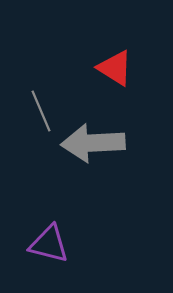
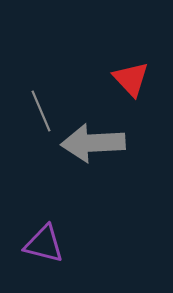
red triangle: moved 16 px right, 11 px down; rotated 15 degrees clockwise
purple triangle: moved 5 px left
